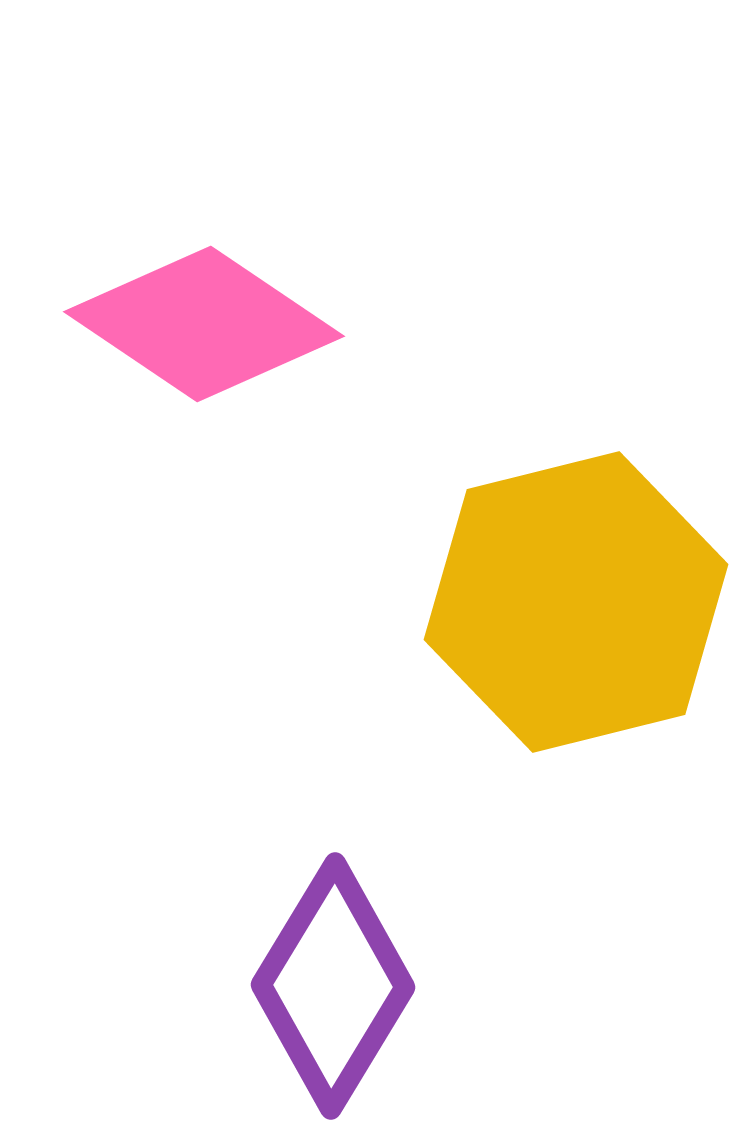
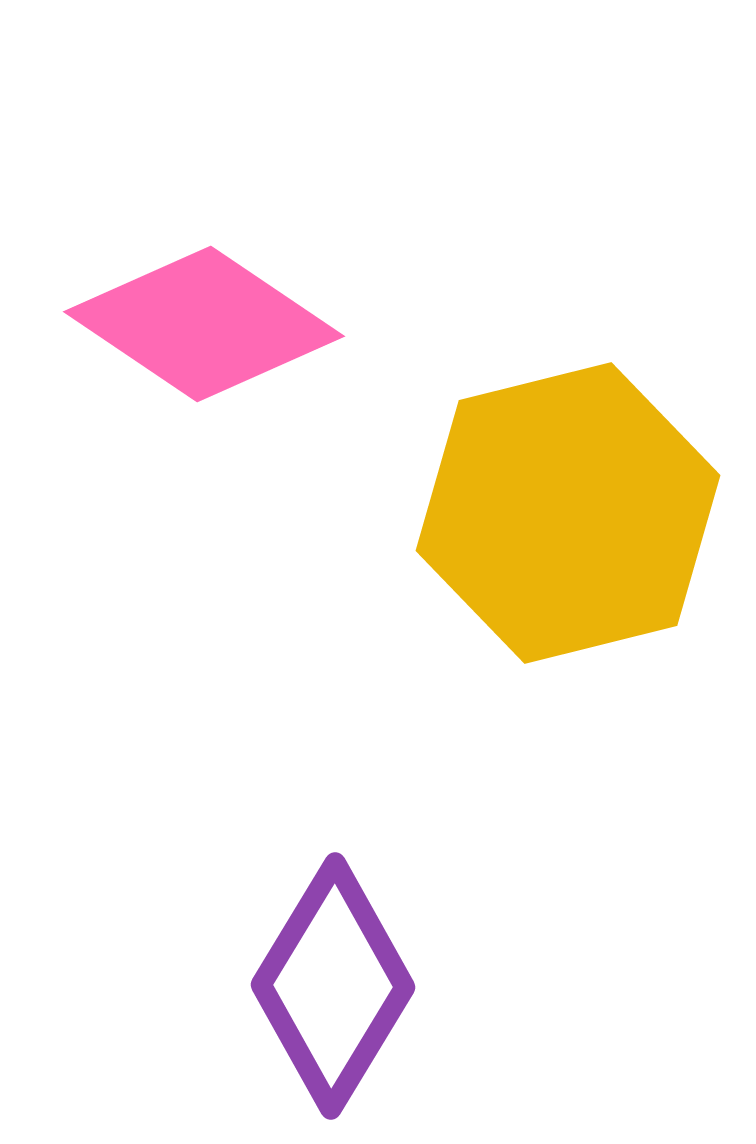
yellow hexagon: moved 8 px left, 89 px up
